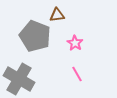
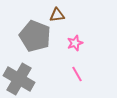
pink star: rotated 21 degrees clockwise
